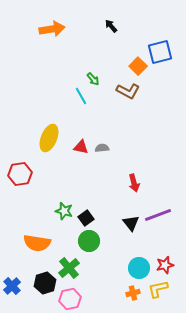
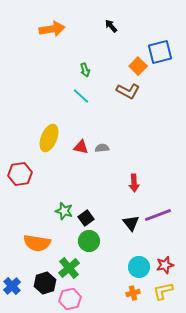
green arrow: moved 8 px left, 9 px up; rotated 24 degrees clockwise
cyan line: rotated 18 degrees counterclockwise
red arrow: rotated 12 degrees clockwise
cyan circle: moved 1 px up
yellow L-shape: moved 5 px right, 2 px down
